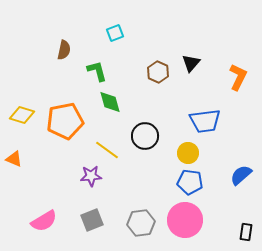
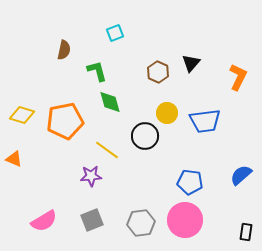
yellow circle: moved 21 px left, 40 px up
